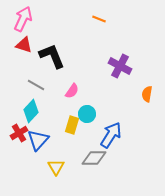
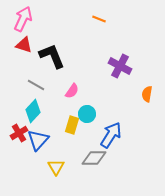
cyan diamond: moved 2 px right
